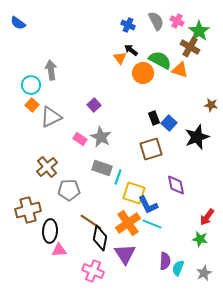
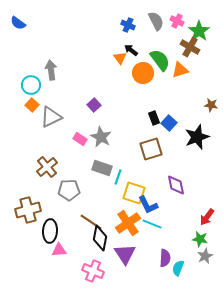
green semicircle at (160, 60): rotated 25 degrees clockwise
orange triangle at (180, 70): rotated 36 degrees counterclockwise
purple semicircle at (165, 261): moved 3 px up
gray star at (204, 273): moved 1 px right, 17 px up
